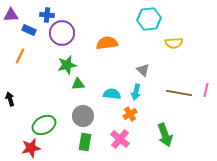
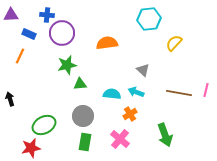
blue rectangle: moved 4 px down
yellow semicircle: rotated 138 degrees clockwise
green triangle: moved 2 px right
cyan arrow: rotated 98 degrees clockwise
